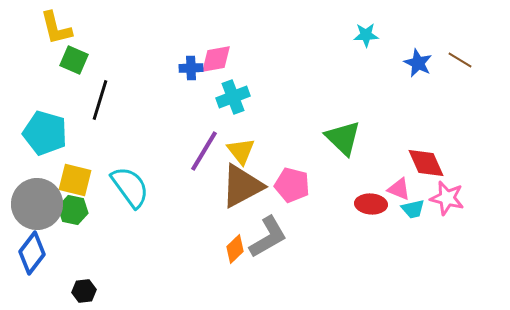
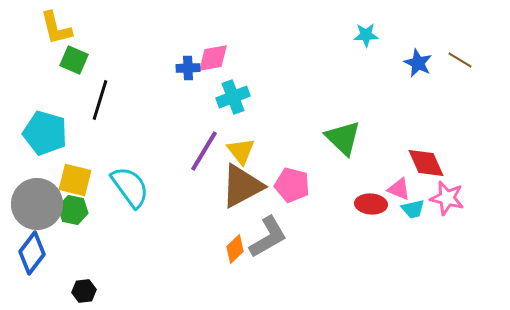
pink diamond: moved 3 px left, 1 px up
blue cross: moved 3 px left
